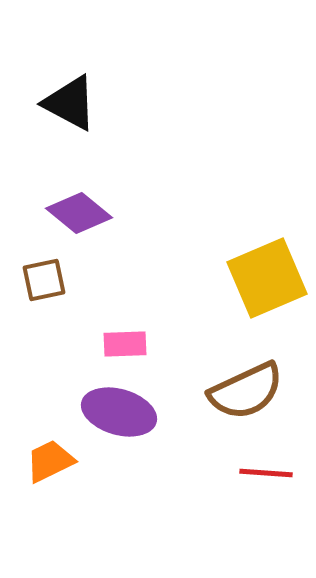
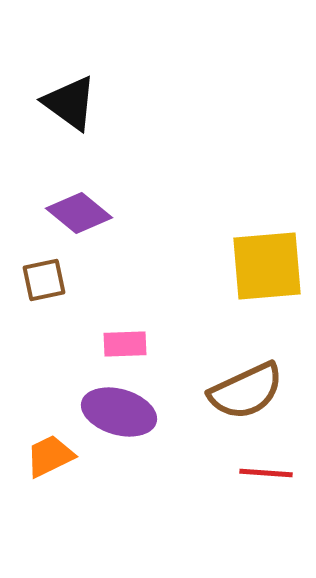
black triangle: rotated 8 degrees clockwise
yellow square: moved 12 px up; rotated 18 degrees clockwise
orange trapezoid: moved 5 px up
